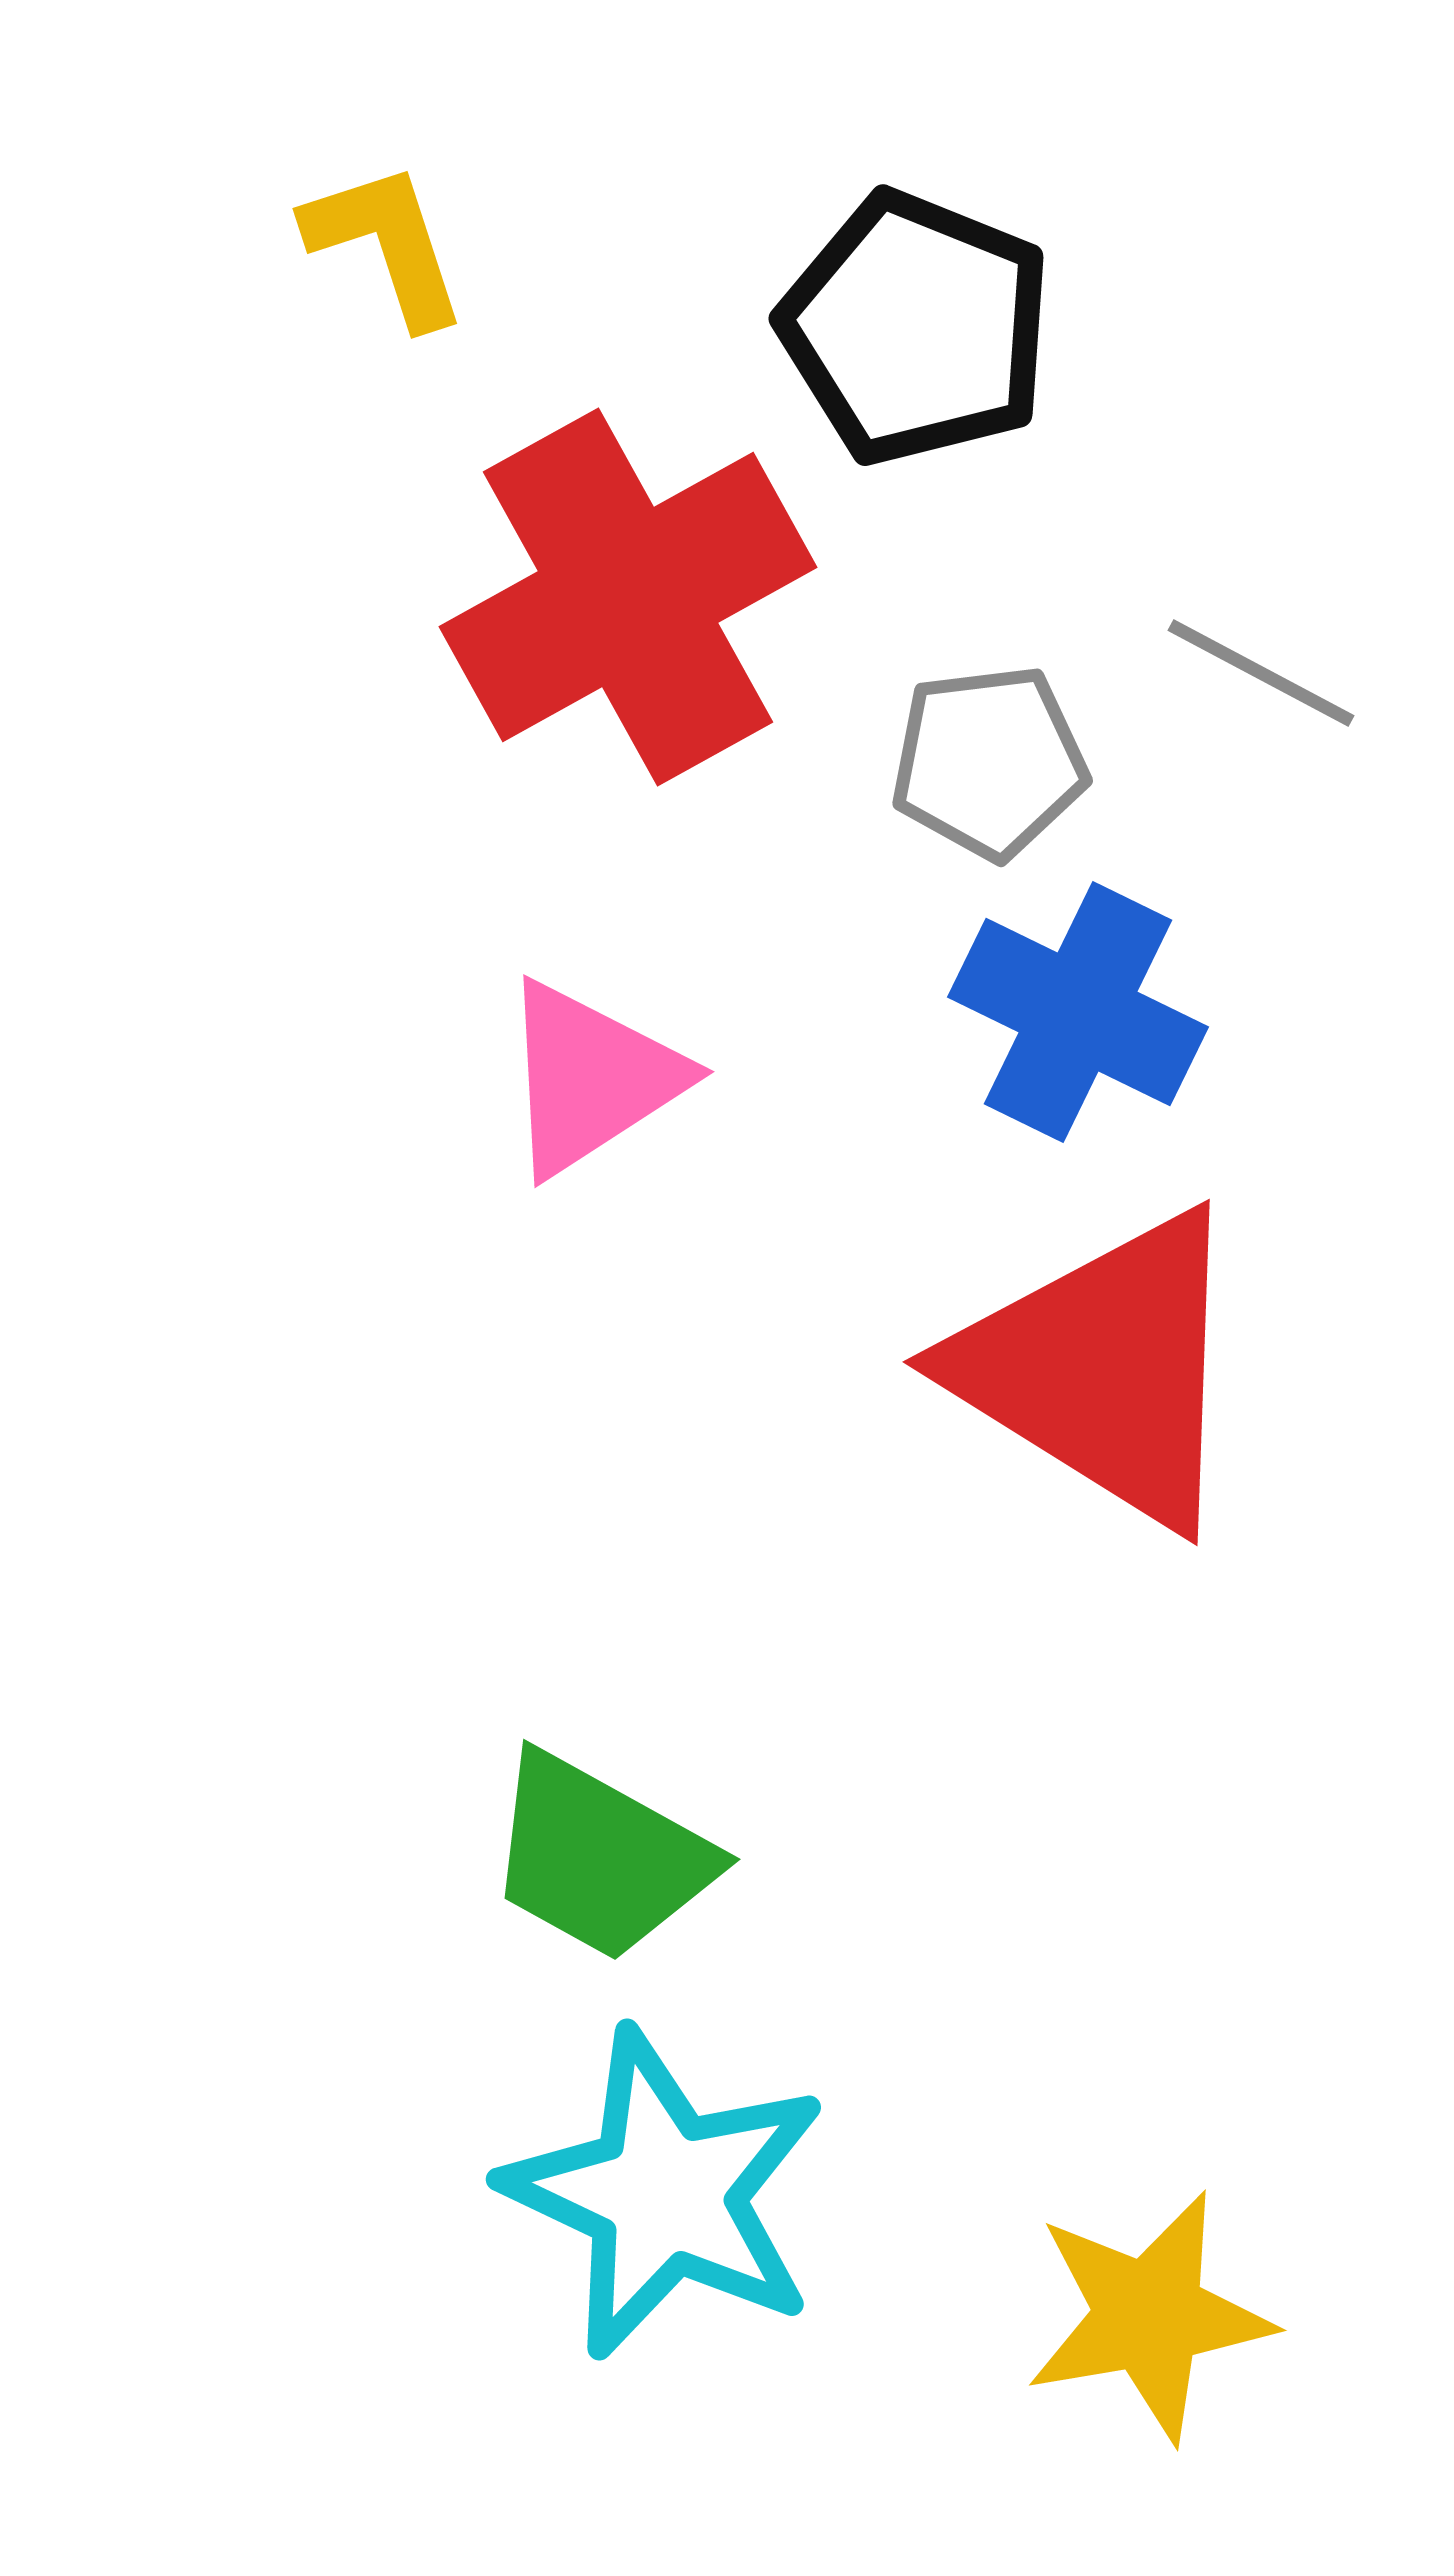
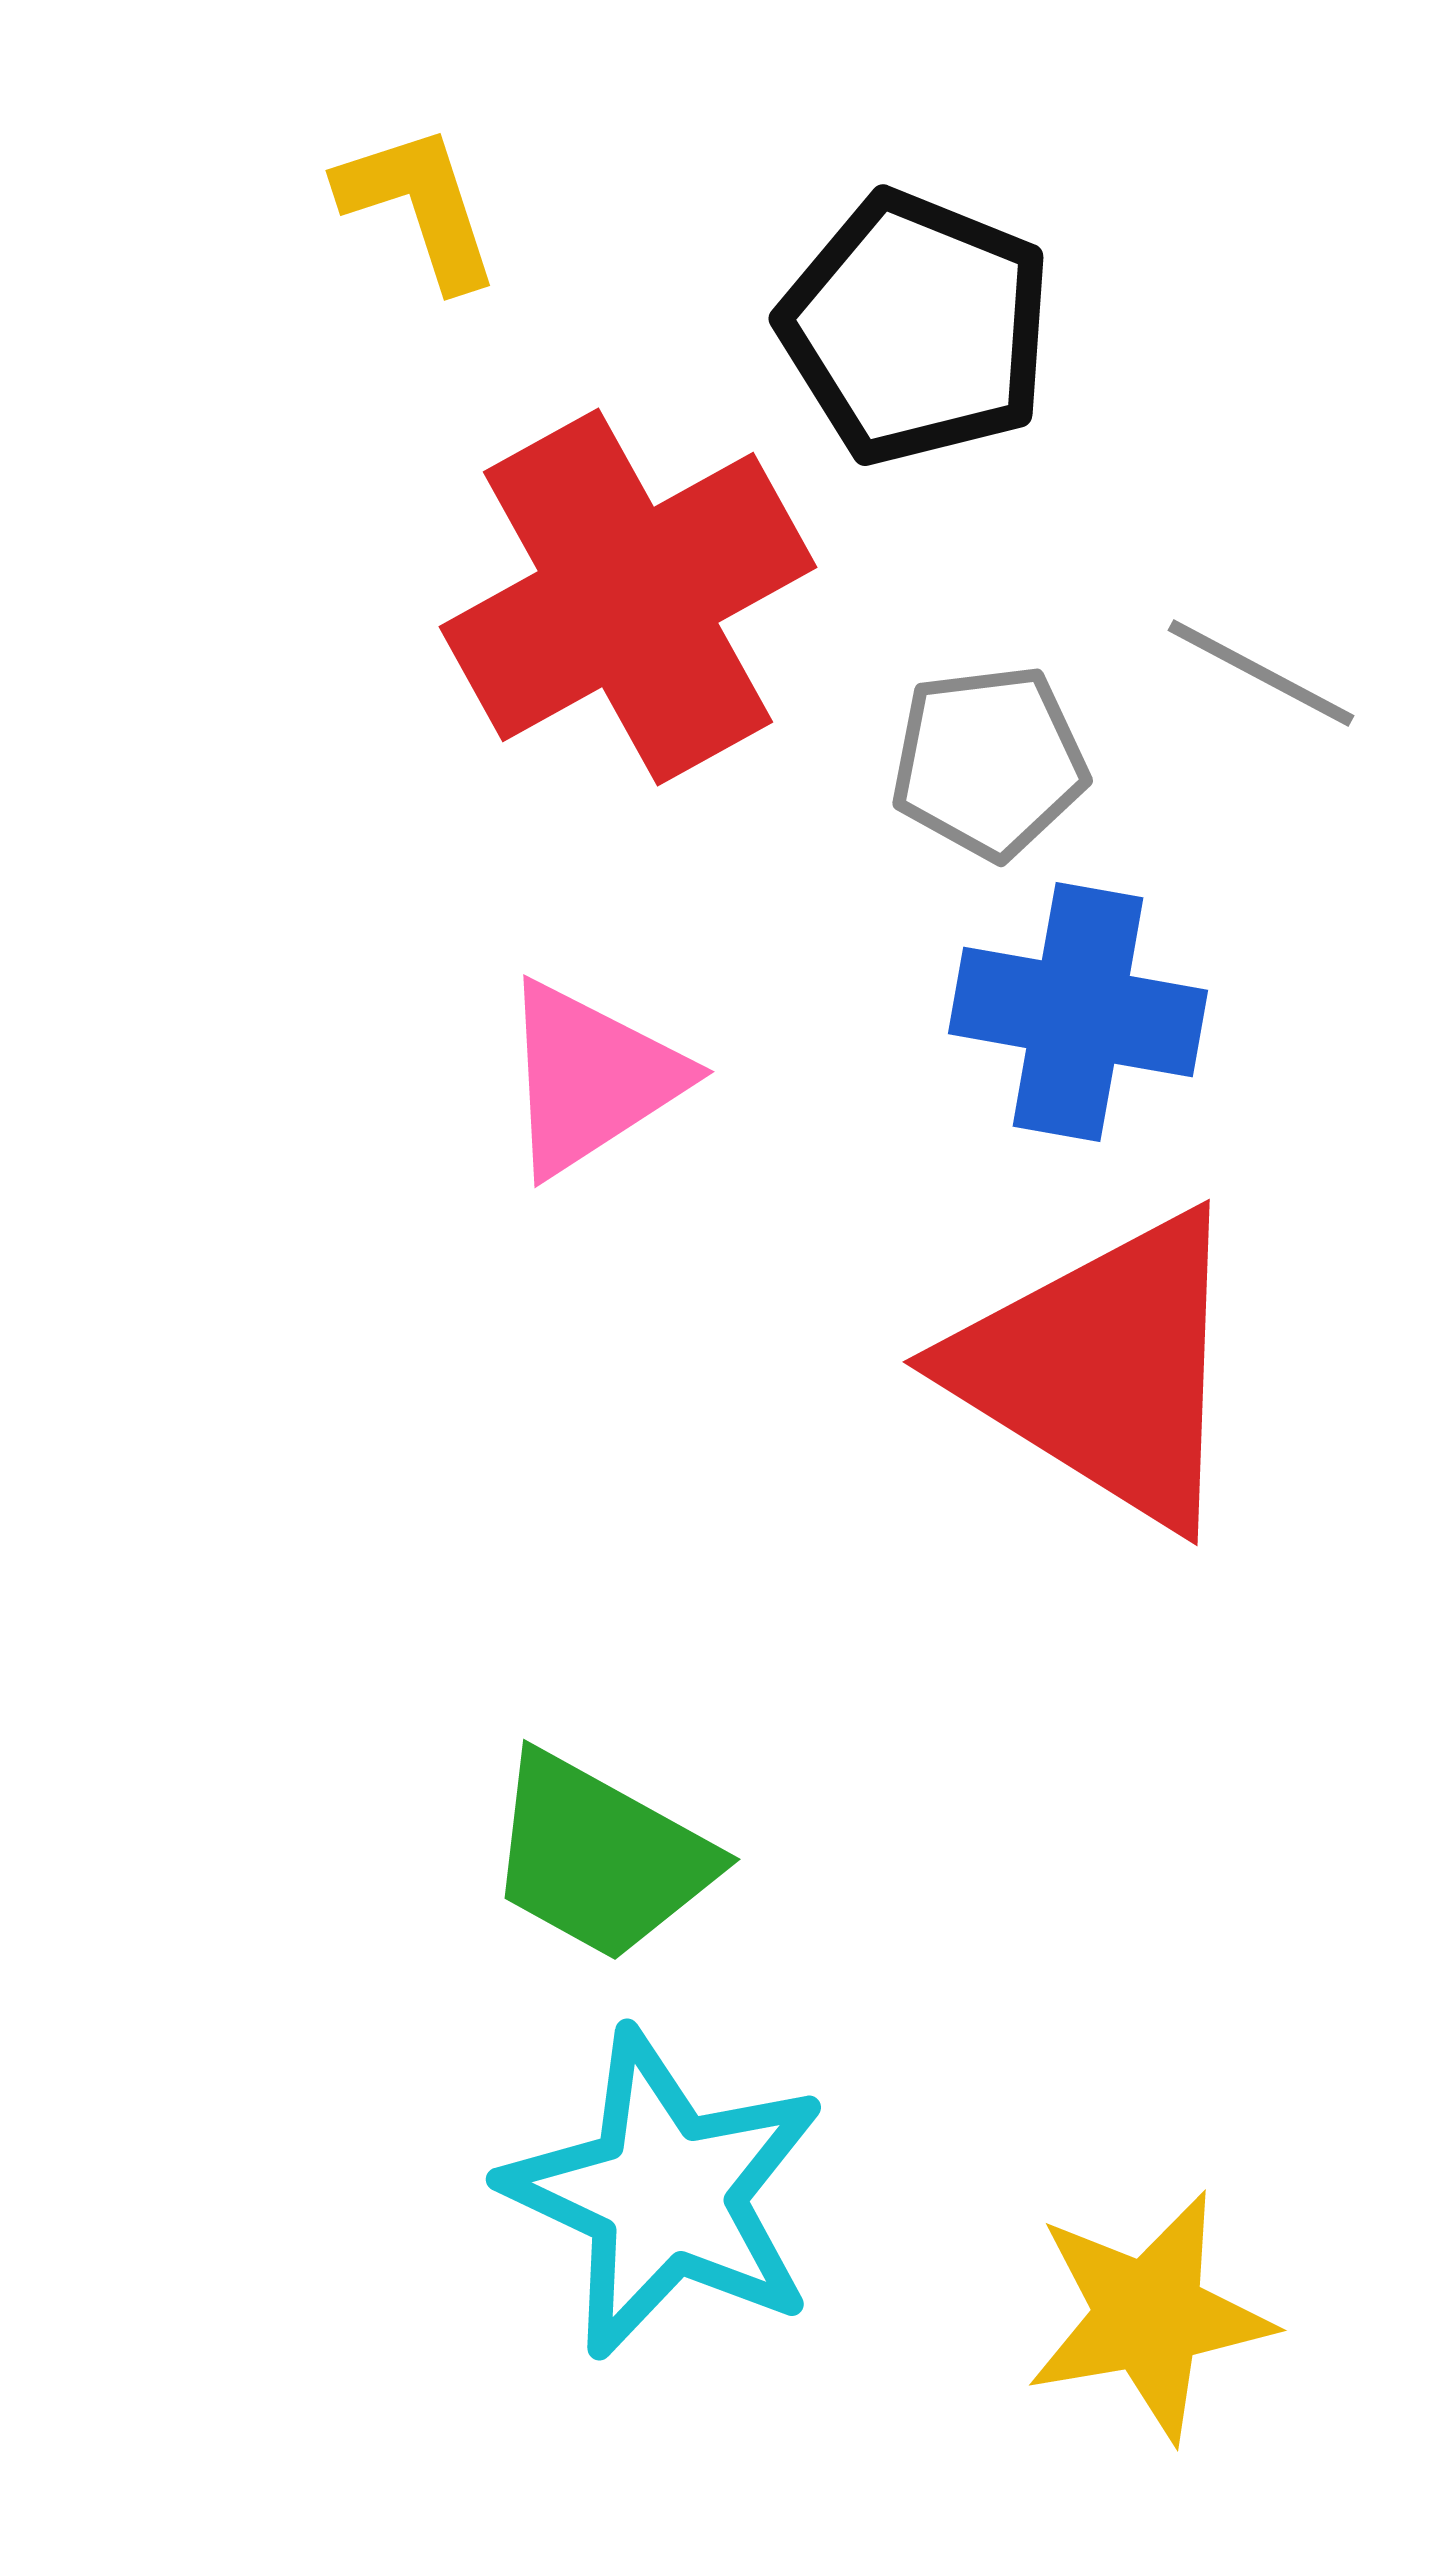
yellow L-shape: moved 33 px right, 38 px up
blue cross: rotated 16 degrees counterclockwise
